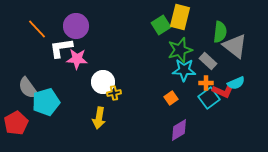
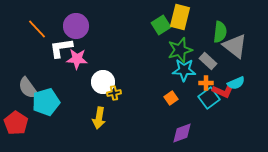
red pentagon: rotated 10 degrees counterclockwise
purple diamond: moved 3 px right, 3 px down; rotated 10 degrees clockwise
